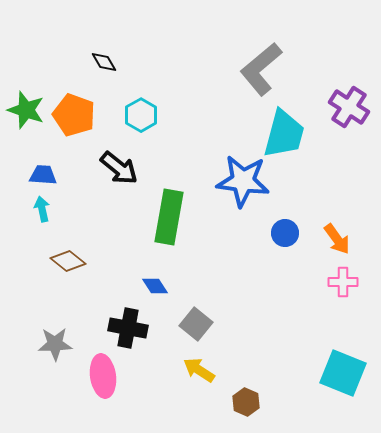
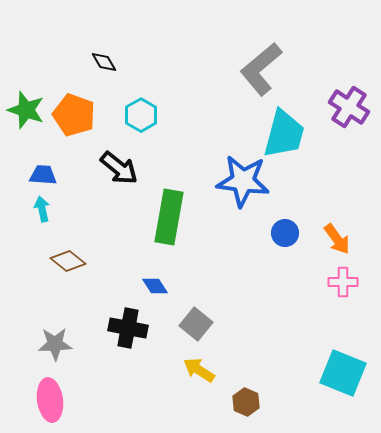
pink ellipse: moved 53 px left, 24 px down
